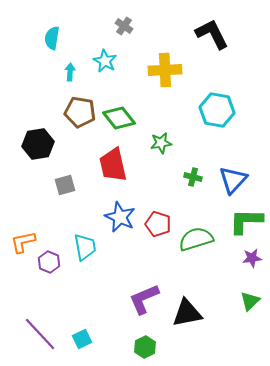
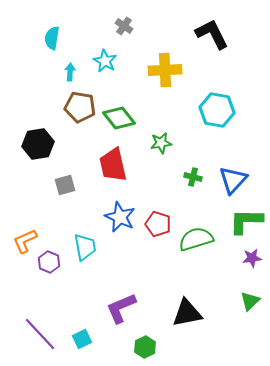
brown pentagon: moved 5 px up
orange L-shape: moved 2 px right, 1 px up; rotated 12 degrees counterclockwise
purple L-shape: moved 23 px left, 9 px down
